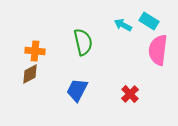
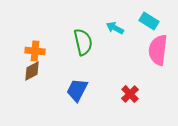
cyan arrow: moved 8 px left, 3 px down
brown diamond: moved 2 px right, 3 px up
